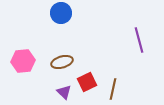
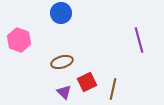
pink hexagon: moved 4 px left, 21 px up; rotated 25 degrees clockwise
